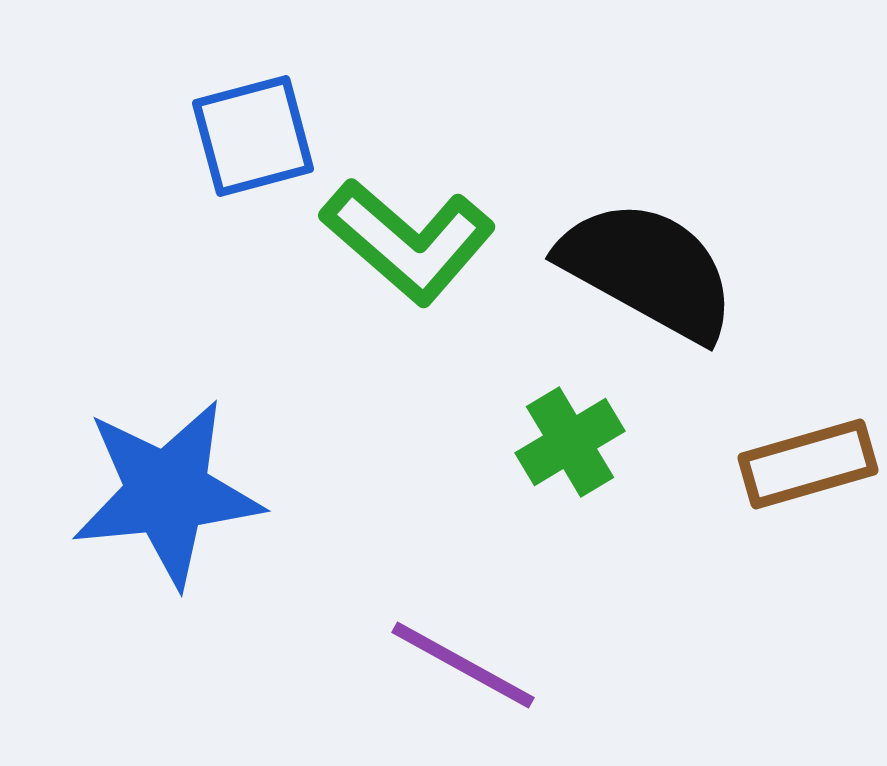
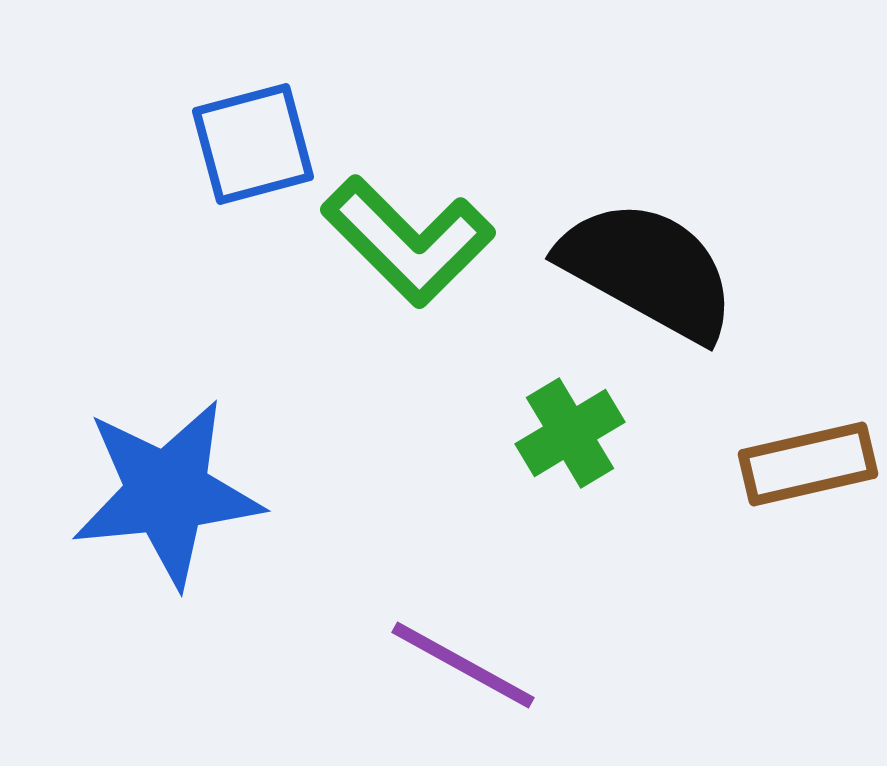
blue square: moved 8 px down
green L-shape: rotated 4 degrees clockwise
green cross: moved 9 px up
brown rectangle: rotated 3 degrees clockwise
